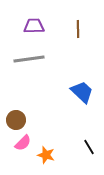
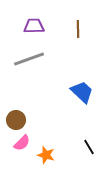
gray line: rotated 12 degrees counterclockwise
pink semicircle: moved 1 px left
